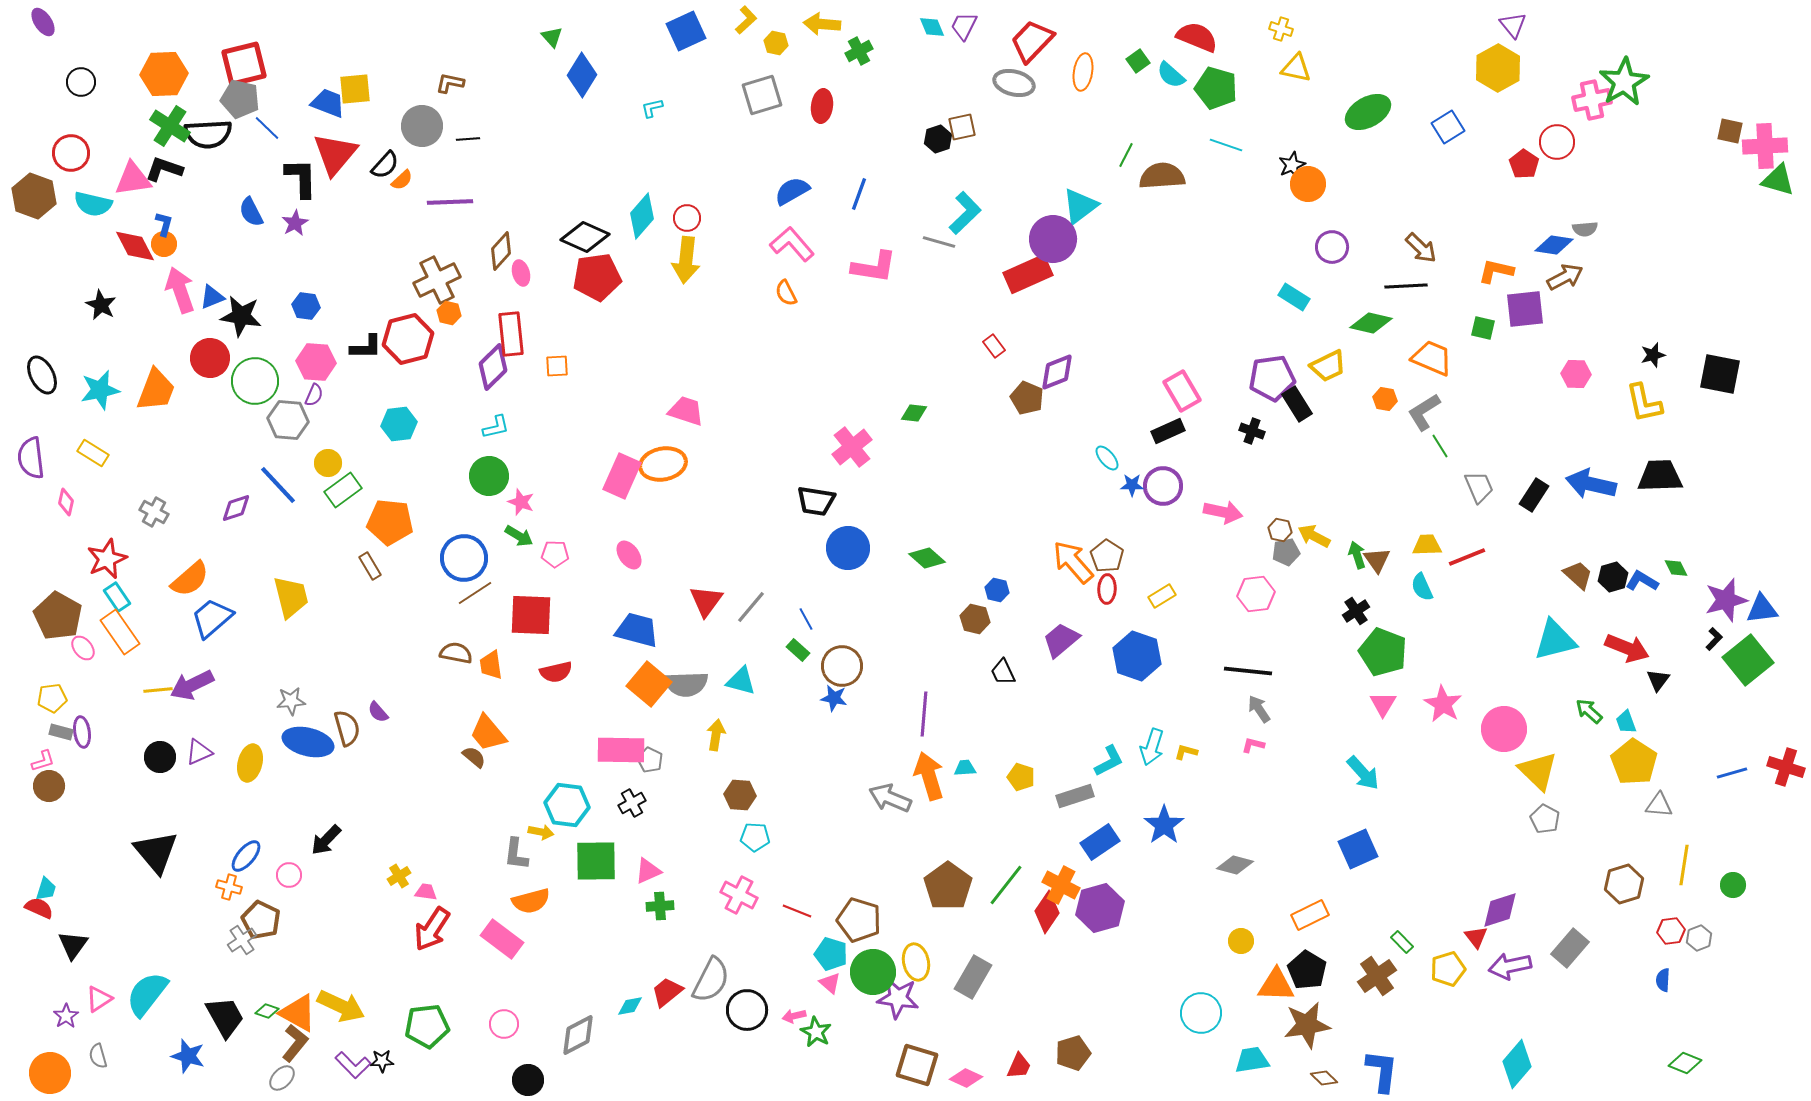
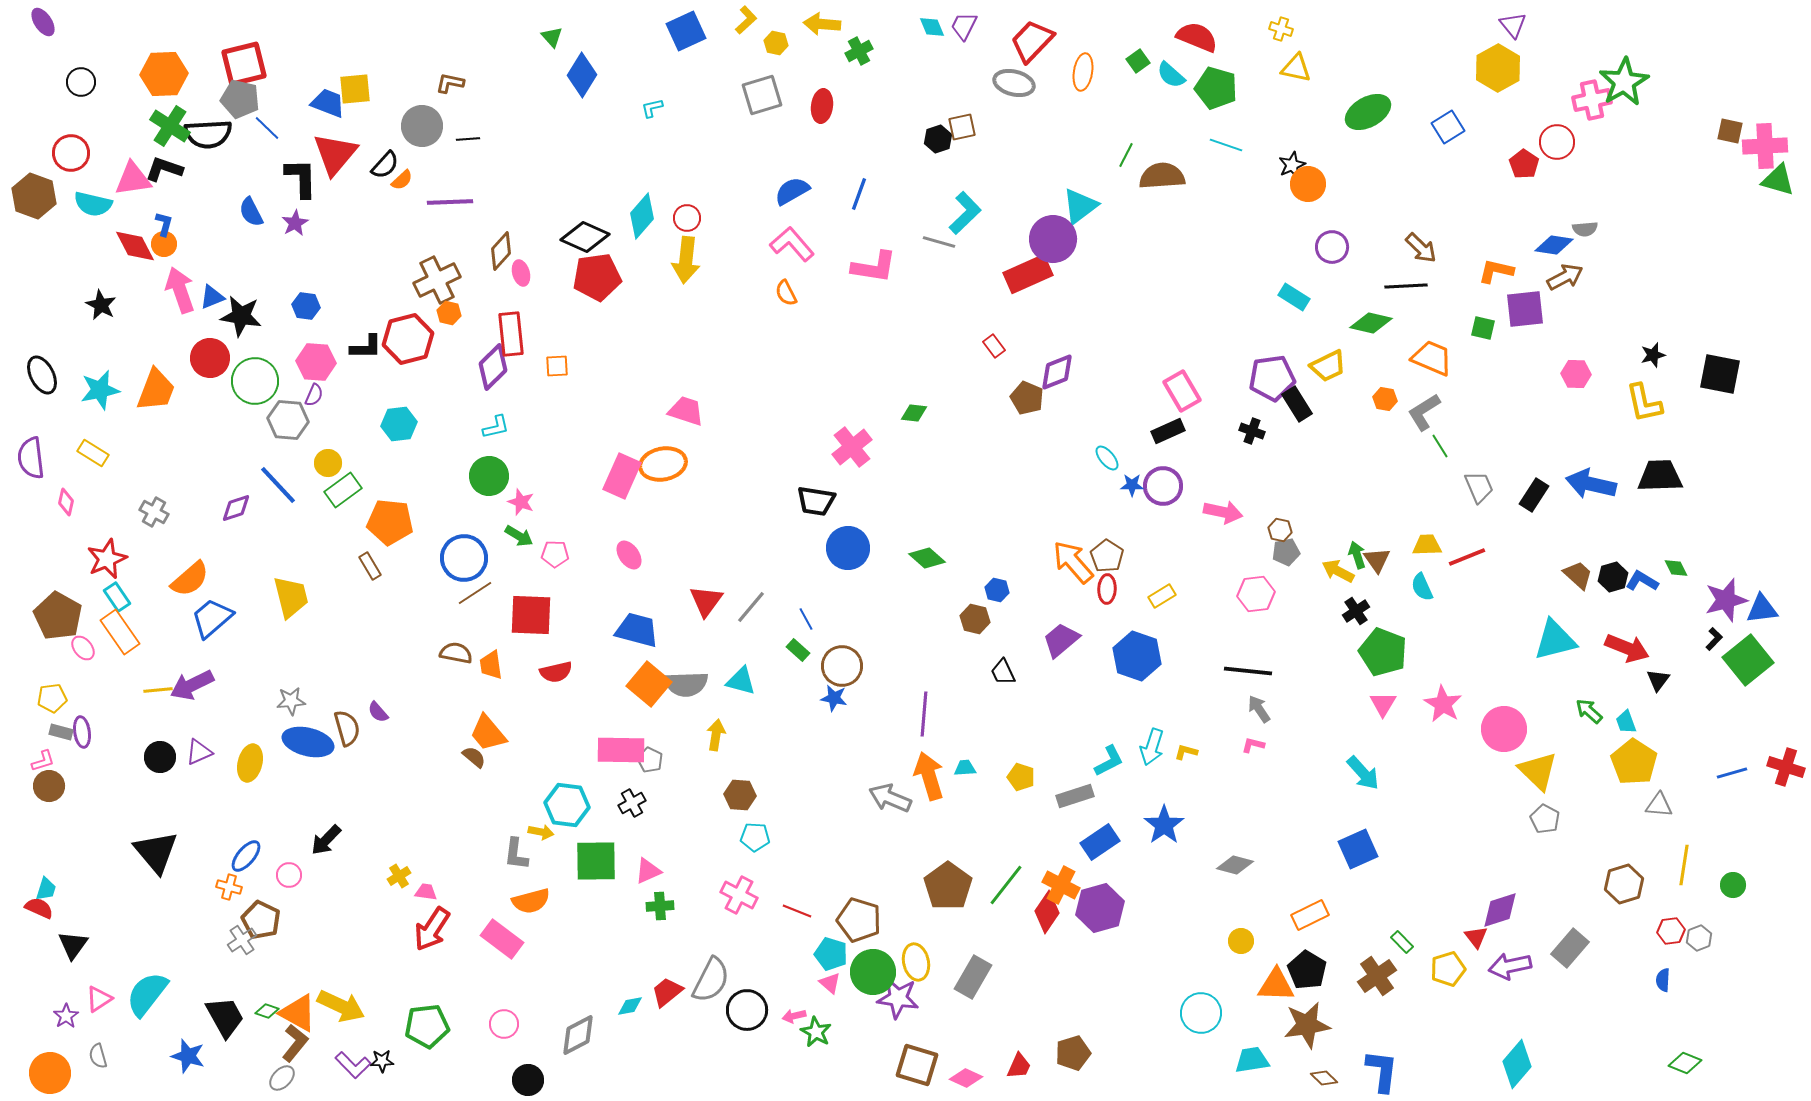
yellow arrow at (1314, 536): moved 24 px right, 35 px down
